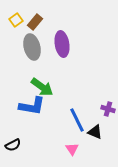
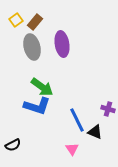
blue L-shape: moved 5 px right; rotated 8 degrees clockwise
